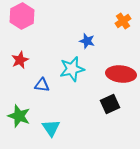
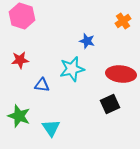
pink hexagon: rotated 15 degrees counterclockwise
red star: rotated 18 degrees clockwise
